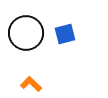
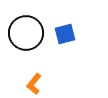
orange L-shape: moved 3 px right; rotated 95 degrees counterclockwise
